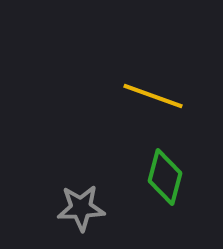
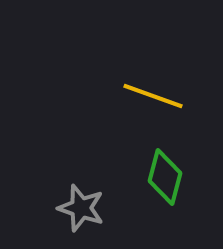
gray star: rotated 21 degrees clockwise
